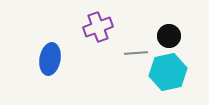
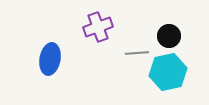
gray line: moved 1 px right
